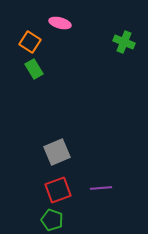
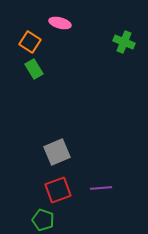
green pentagon: moved 9 px left
